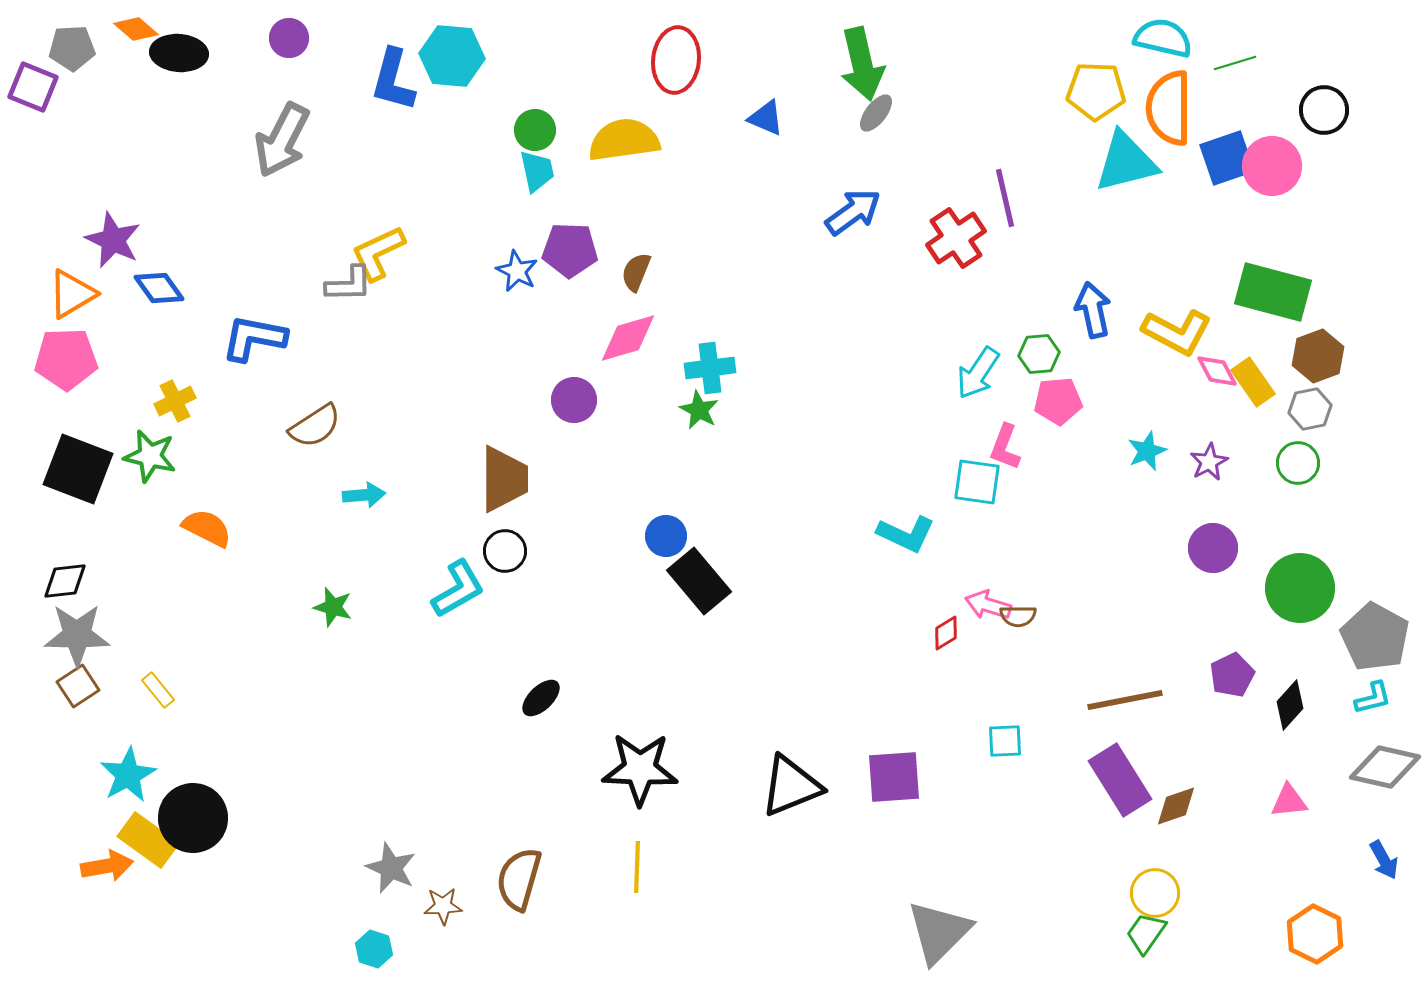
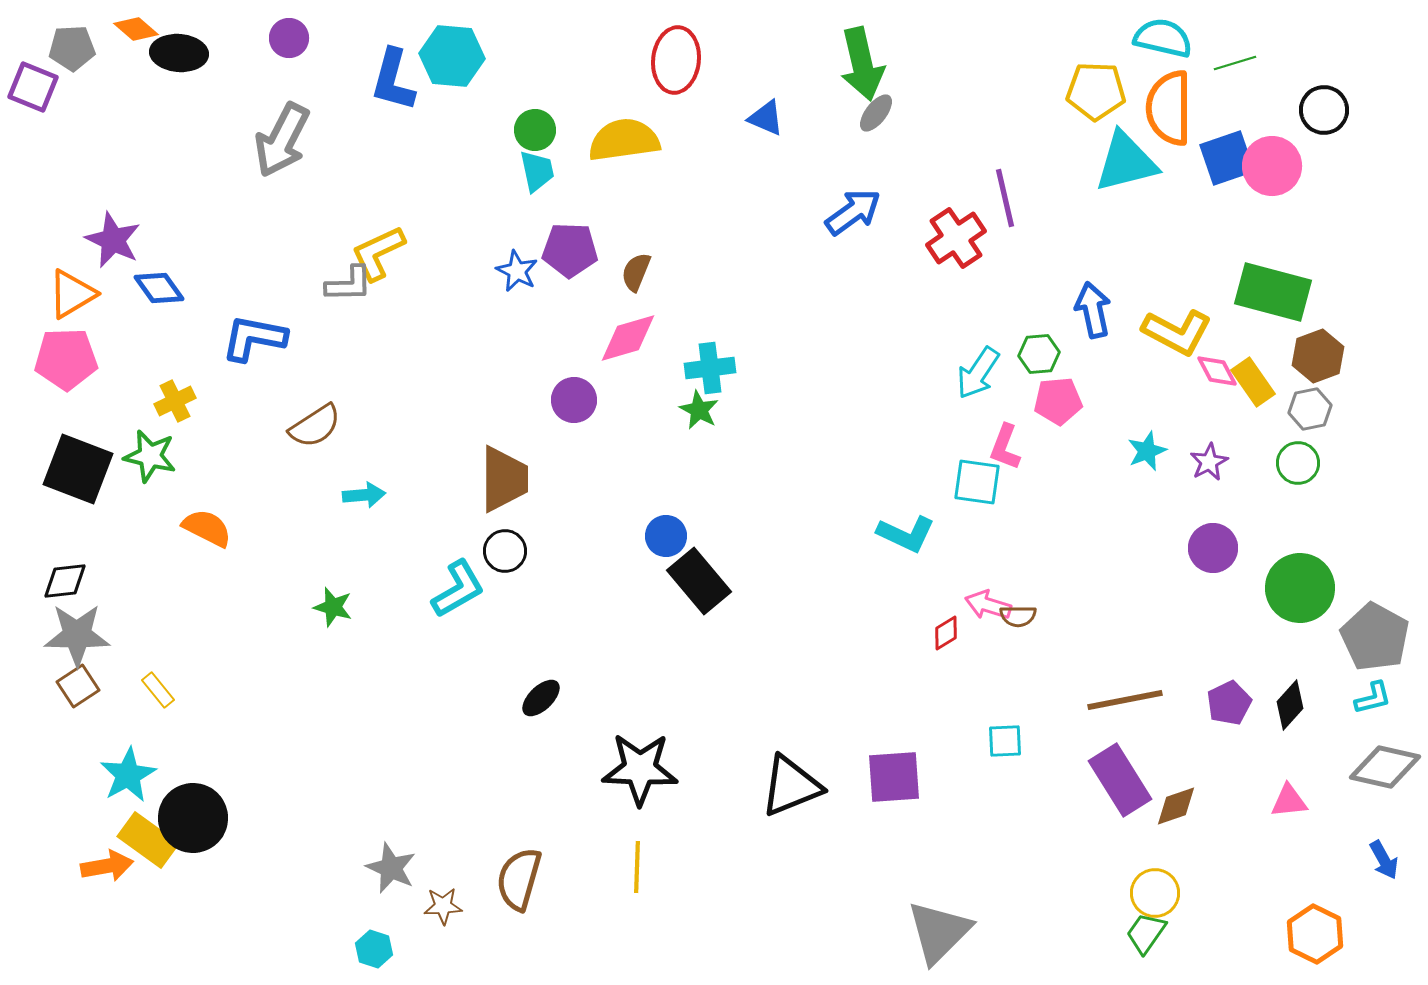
purple pentagon at (1232, 675): moved 3 px left, 28 px down
